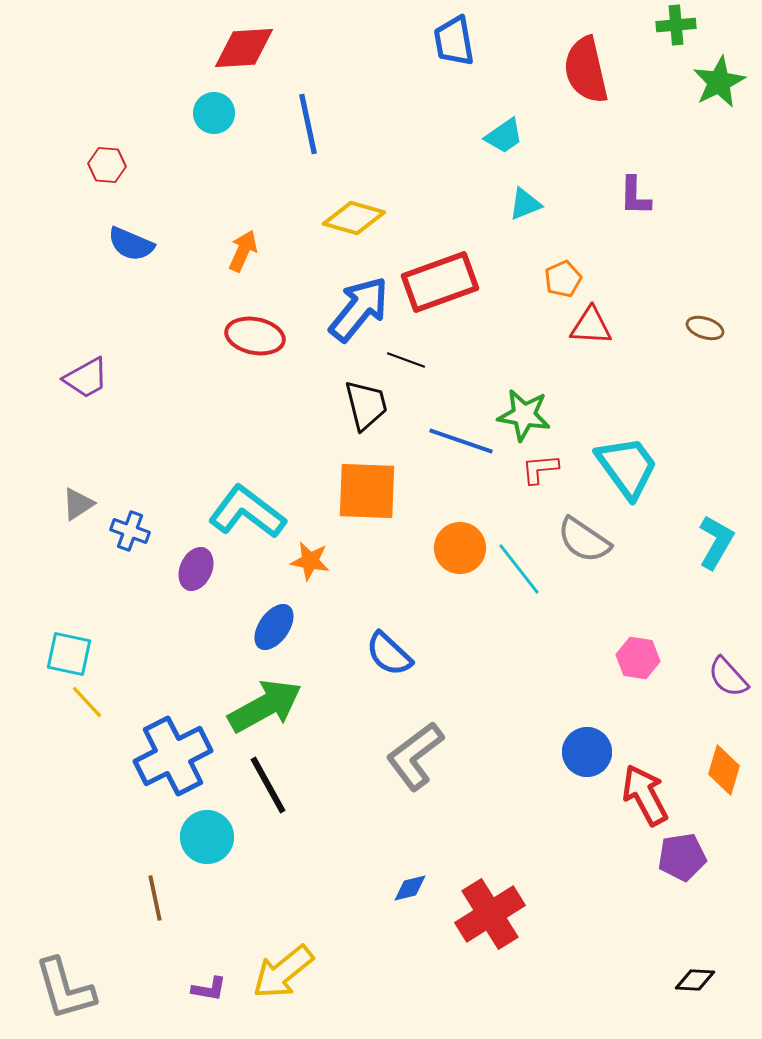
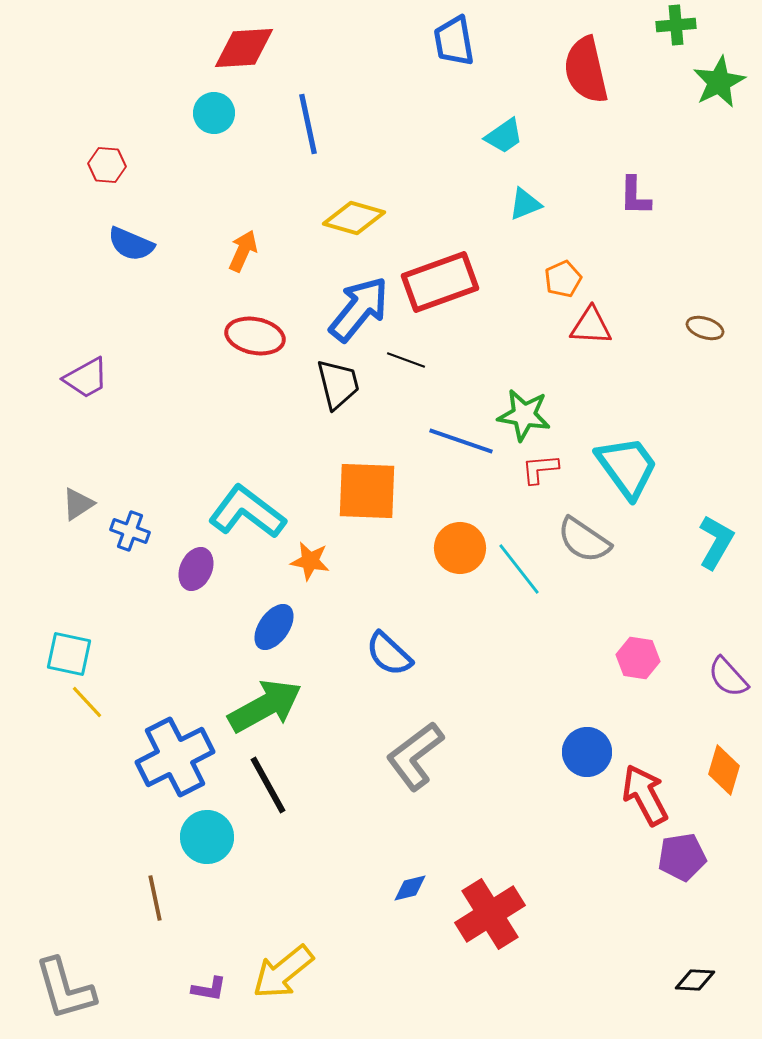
black trapezoid at (366, 405): moved 28 px left, 21 px up
blue cross at (173, 756): moved 2 px right, 1 px down
